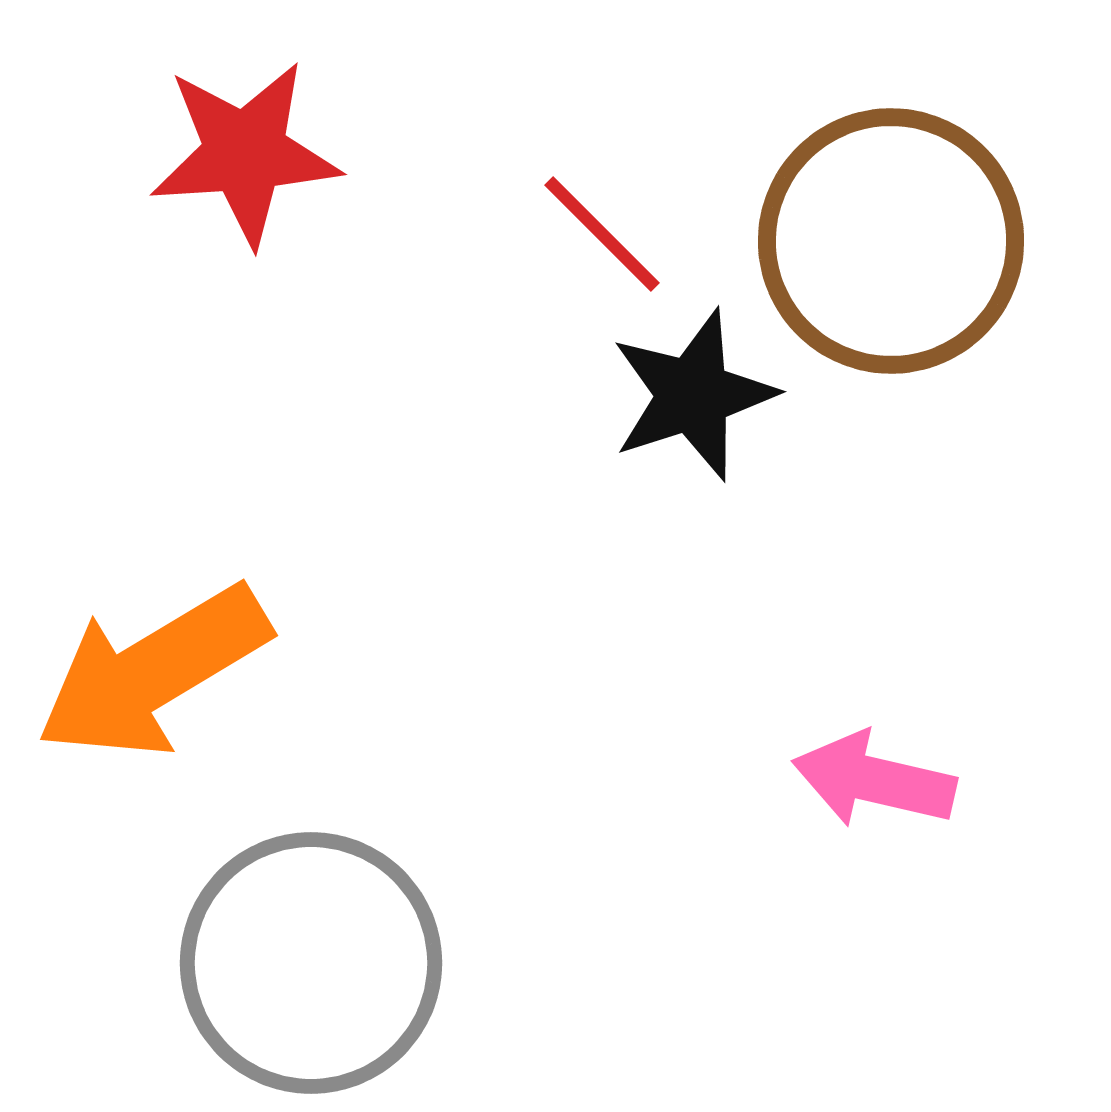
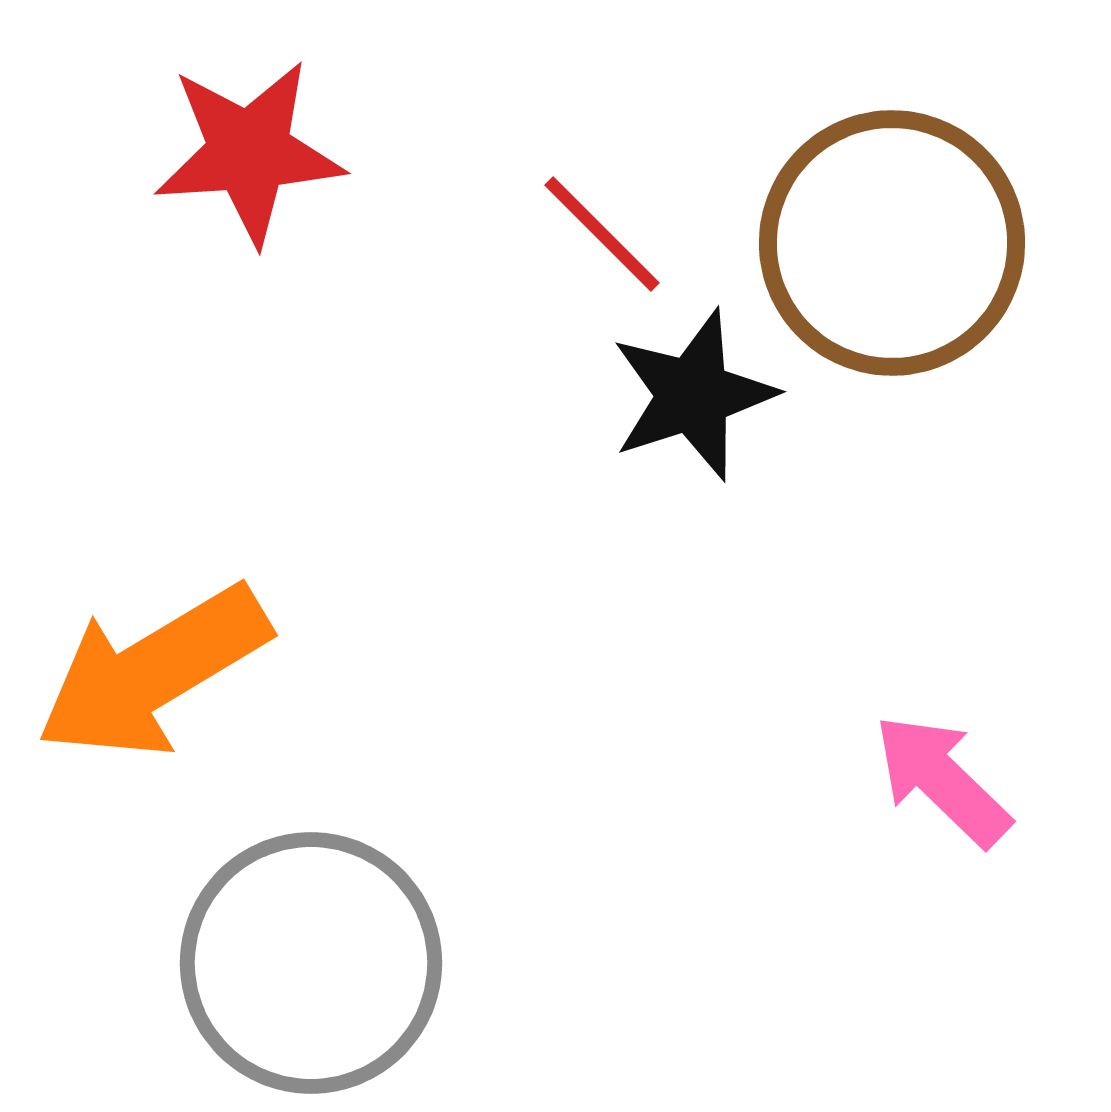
red star: moved 4 px right, 1 px up
brown circle: moved 1 px right, 2 px down
pink arrow: moved 68 px right; rotated 31 degrees clockwise
